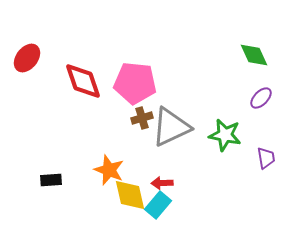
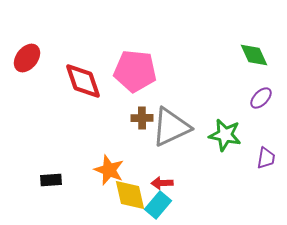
pink pentagon: moved 12 px up
brown cross: rotated 15 degrees clockwise
purple trapezoid: rotated 20 degrees clockwise
